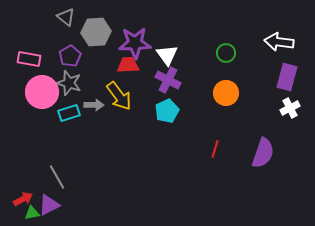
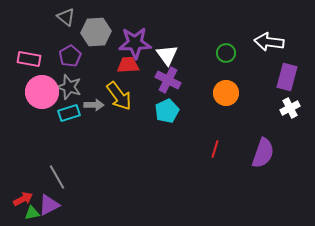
white arrow: moved 10 px left
gray star: moved 4 px down
